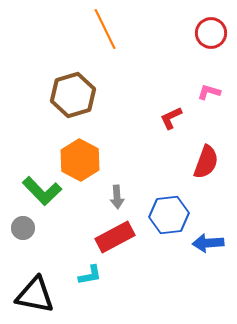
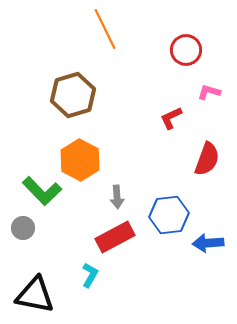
red circle: moved 25 px left, 17 px down
red semicircle: moved 1 px right, 3 px up
cyan L-shape: rotated 50 degrees counterclockwise
